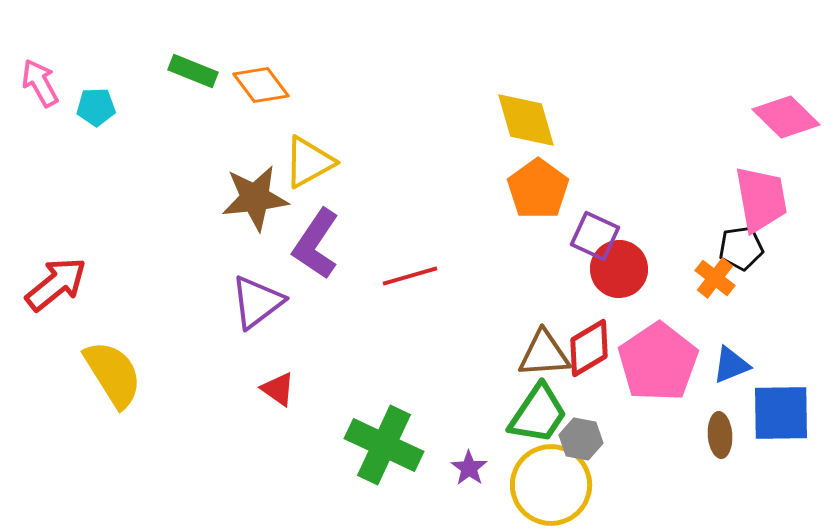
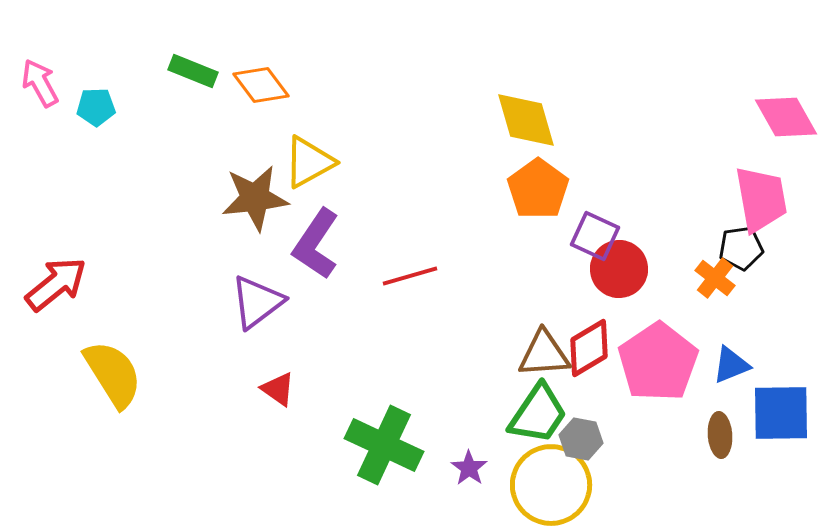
pink diamond: rotated 16 degrees clockwise
